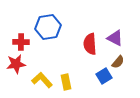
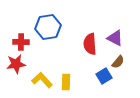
yellow rectangle: rotated 14 degrees clockwise
